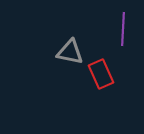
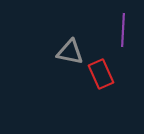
purple line: moved 1 px down
